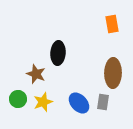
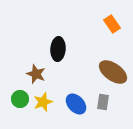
orange rectangle: rotated 24 degrees counterclockwise
black ellipse: moved 4 px up
brown ellipse: moved 1 px up; rotated 56 degrees counterclockwise
green circle: moved 2 px right
blue ellipse: moved 3 px left, 1 px down
